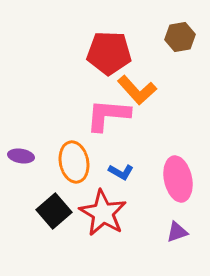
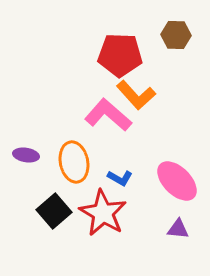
brown hexagon: moved 4 px left, 2 px up; rotated 12 degrees clockwise
red pentagon: moved 11 px right, 2 px down
orange L-shape: moved 1 px left, 5 px down
pink L-shape: rotated 36 degrees clockwise
purple ellipse: moved 5 px right, 1 px up
blue L-shape: moved 1 px left, 6 px down
pink ellipse: moved 1 px left, 2 px down; rotated 33 degrees counterclockwise
purple triangle: moved 1 px right, 3 px up; rotated 25 degrees clockwise
